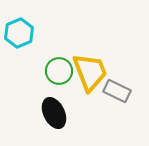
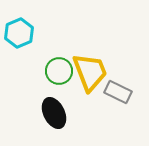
gray rectangle: moved 1 px right, 1 px down
